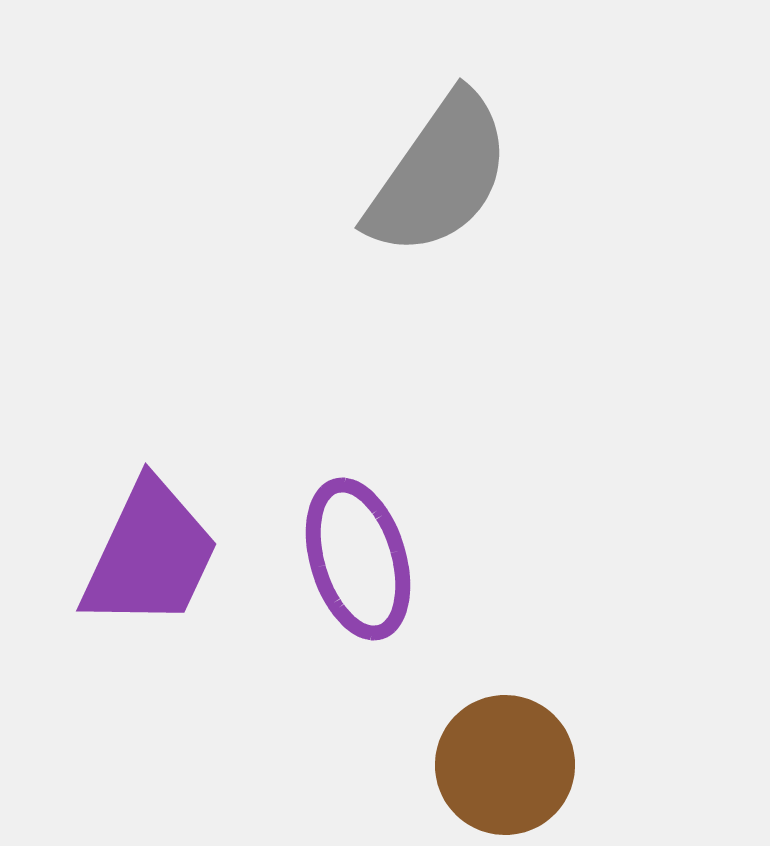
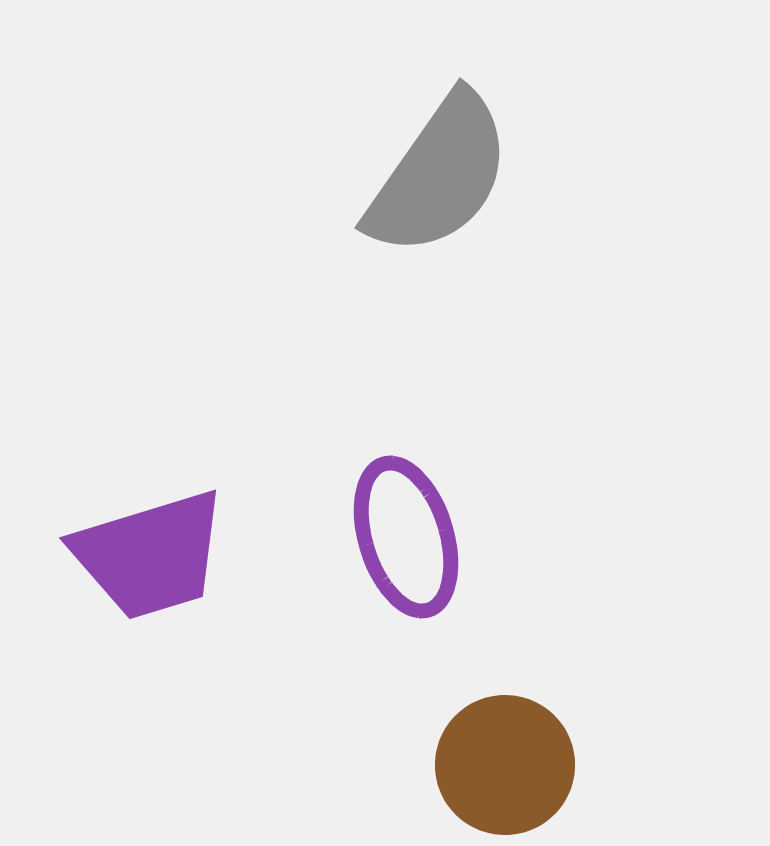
purple trapezoid: rotated 48 degrees clockwise
purple ellipse: moved 48 px right, 22 px up
